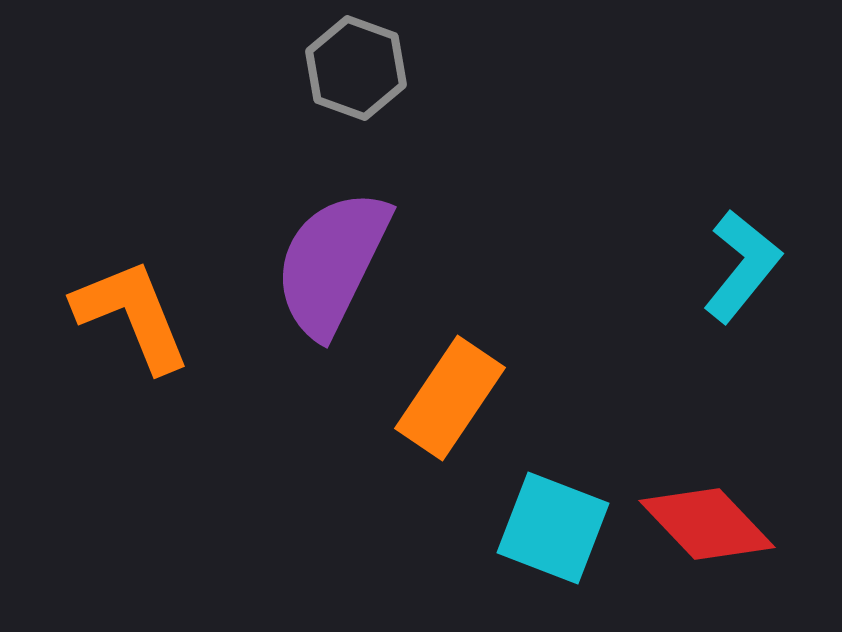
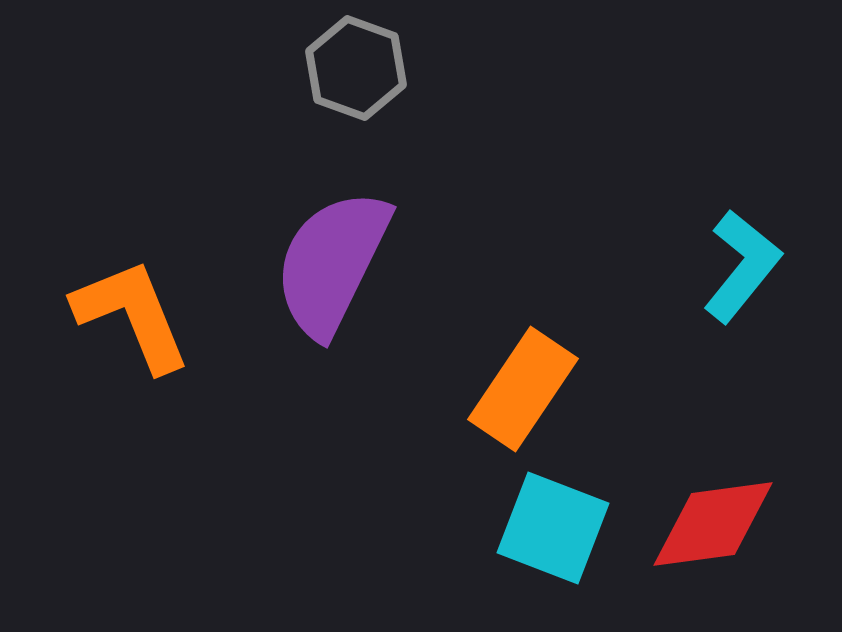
orange rectangle: moved 73 px right, 9 px up
red diamond: moved 6 px right; rotated 54 degrees counterclockwise
